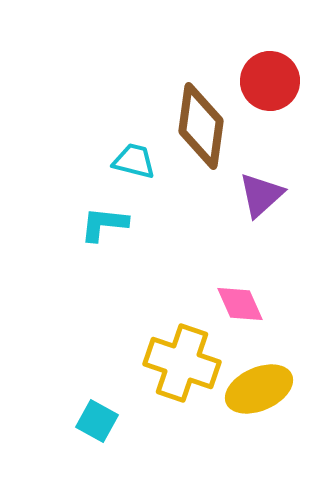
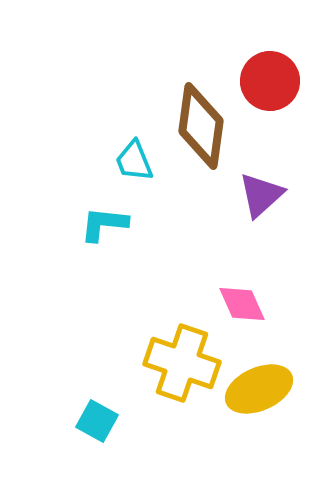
cyan trapezoid: rotated 126 degrees counterclockwise
pink diamond: moved 2 px right
